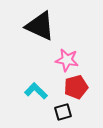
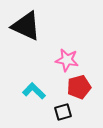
black triangle: moved 14 px left
red pentagon: moved 3 px right
cyan L-shape: moved 2 px left
